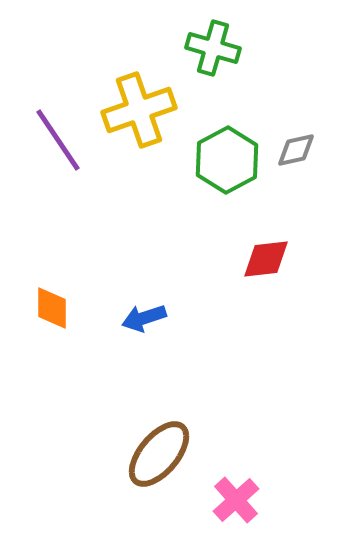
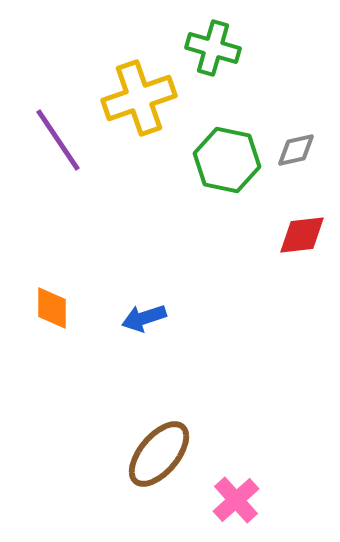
yellow cross: moved 12 px up
green hexagon: rotated 20 degrees counterclockwise
red diamond: moved 36 px right, 24 px up
